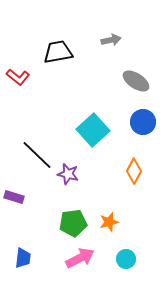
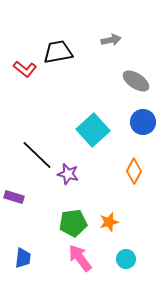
red L-shape: moved 7 px right, 8 px up
pink arrow: rotated 100 degrees counterclockwise
